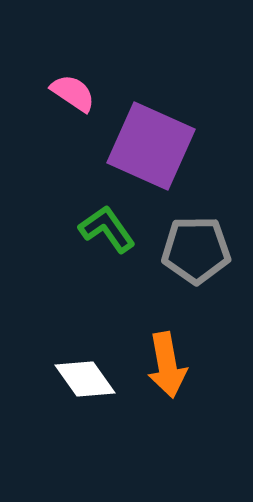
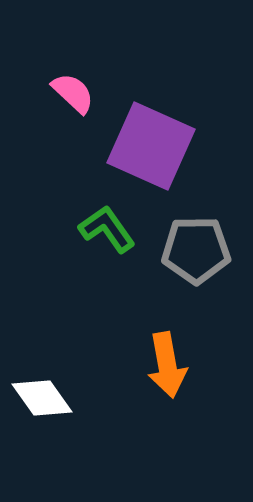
pink semicircle: rotated 9 degrees clockwise
white diamond: moved 43 px left, 19 px down
